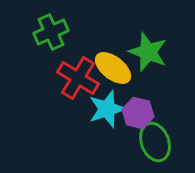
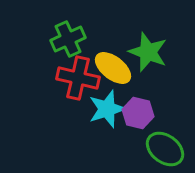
green cross: moved 17 px right, 7 px down
red cross: rotated 18 degrees counterclockwise
green ellipse: moved 10 px right, 7 px down; rotated 33 degrees counterclockwise
